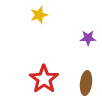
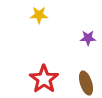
yellow star: rotated 18 degrees clockwise
brown ellipse: rotated 25 degrees counterclockwise
